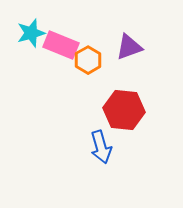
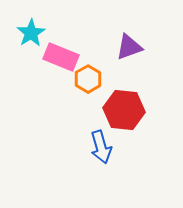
cyan star: rotated 16 degrees counterclockwise
pink rectangle: moved 12 px down
orange hexagon: moved 19 px down
